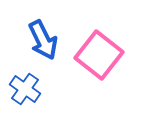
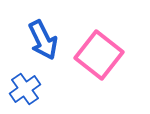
blue cross: rotated 20 degrees clockwise
